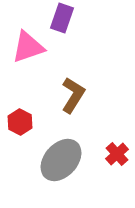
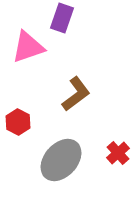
brown L-shape: moved 3 px right, 1 px up; rotated 21 degrees clockwise
red hexagon: moved 2 px left
red cross: moved 1 px right, 1 px up
